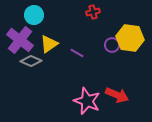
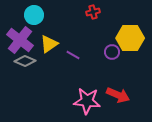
yellow hexagon: rotated 8 degrees counterclockwise
purple circle: moved 7 px down
purple line: moved 4 px left, 2 px down
gray diamond: moved 6 px left
red arrow: moved 1 px right
pink star: rotated 16 degrees counterclockwise
